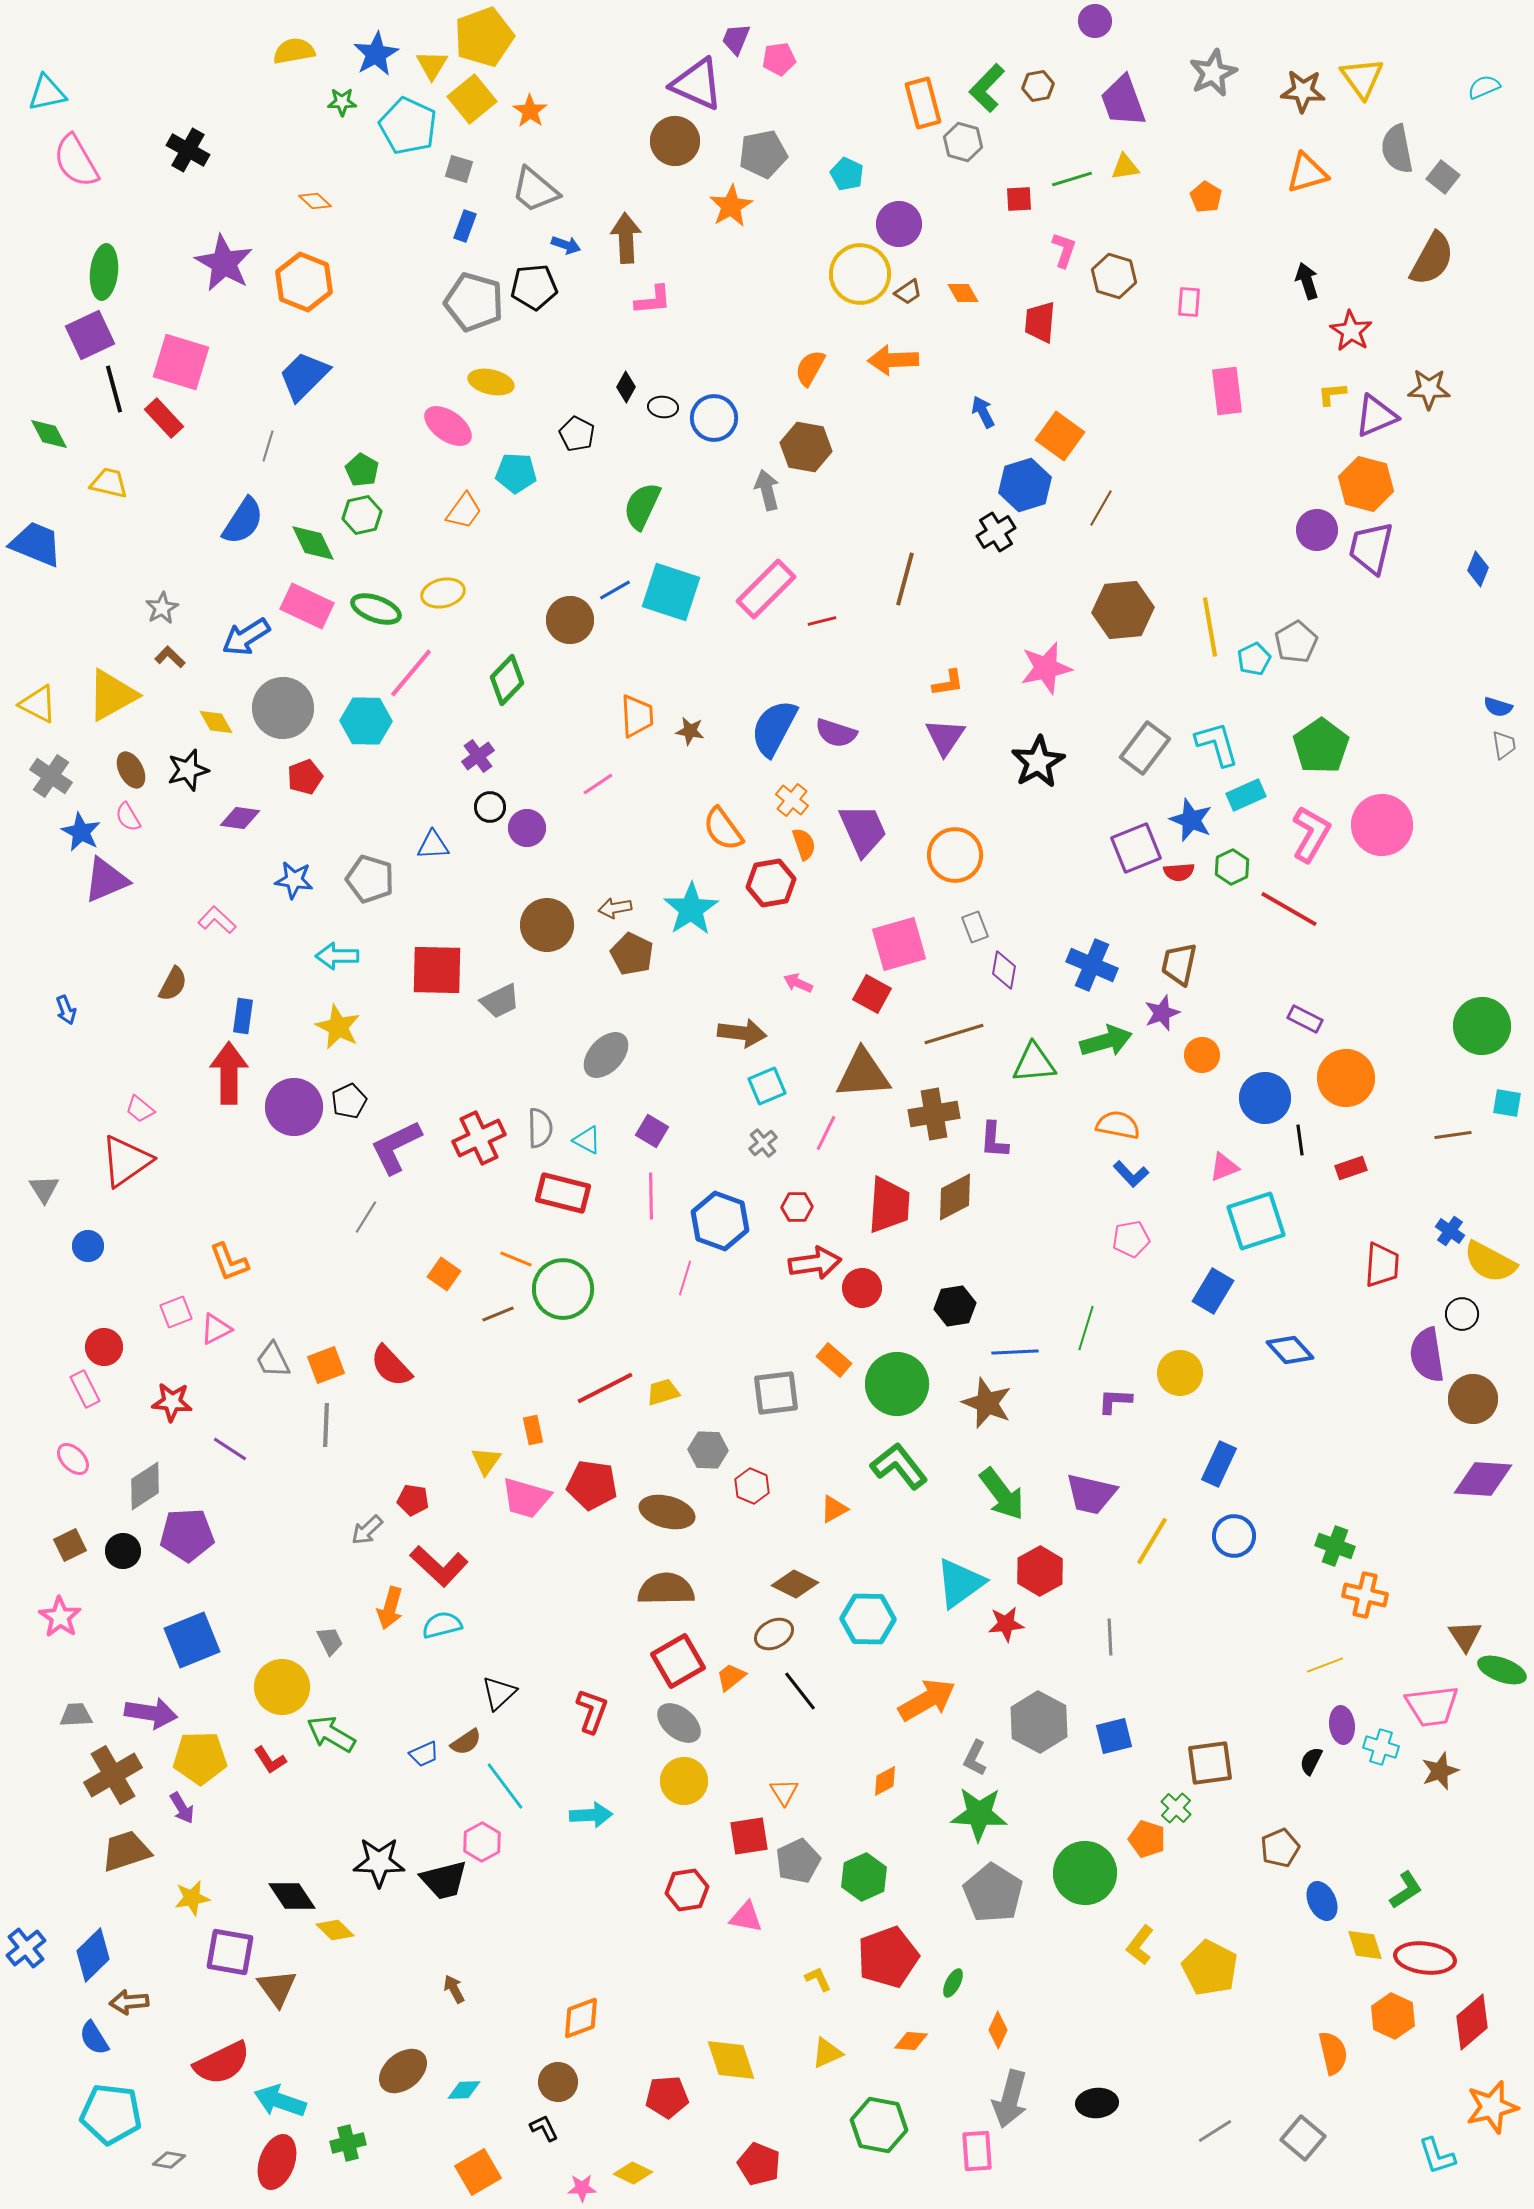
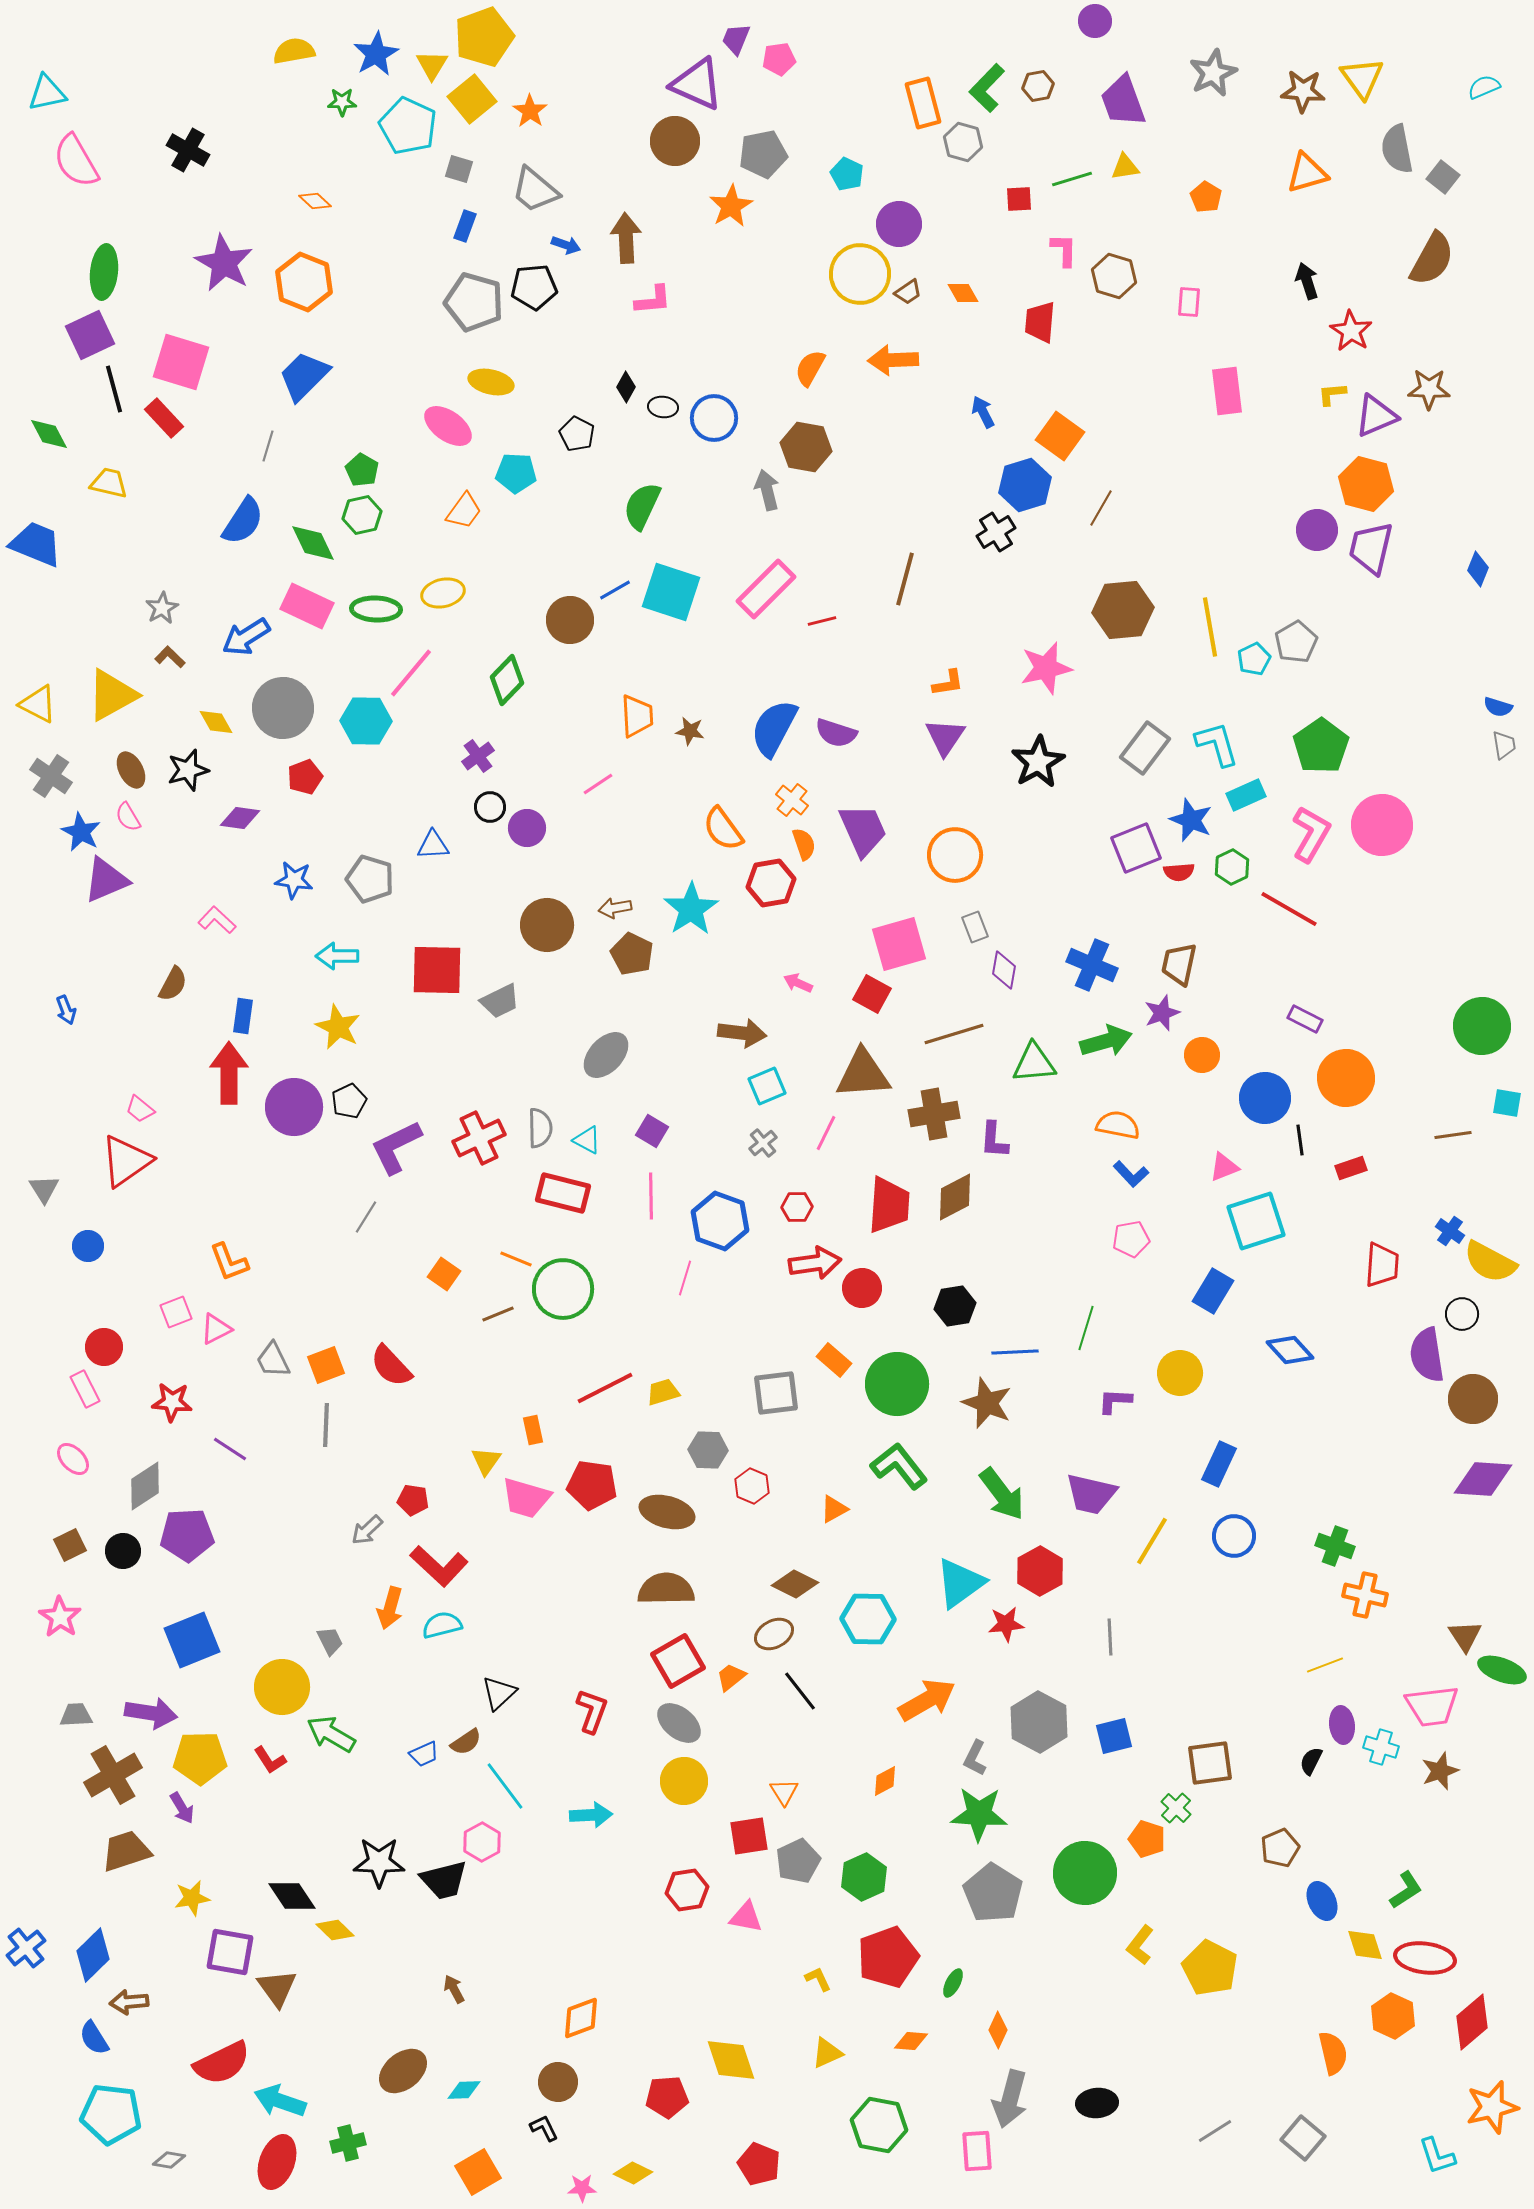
pink L-shape at (1064, 250): rotated 18 degrees counterclockwise
green ellipse at (376, 609): rotated 18 degrees counterclockwise
